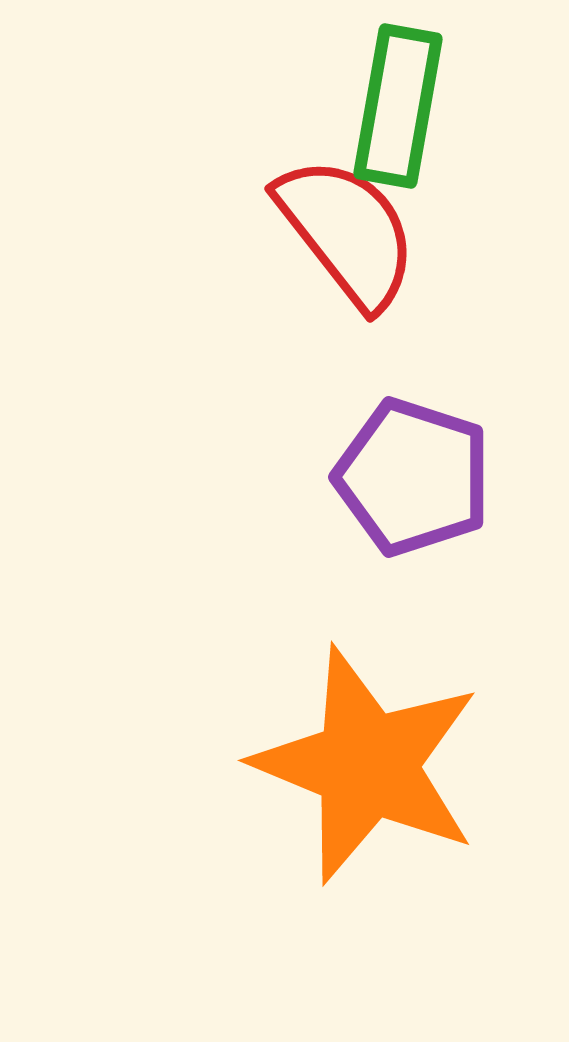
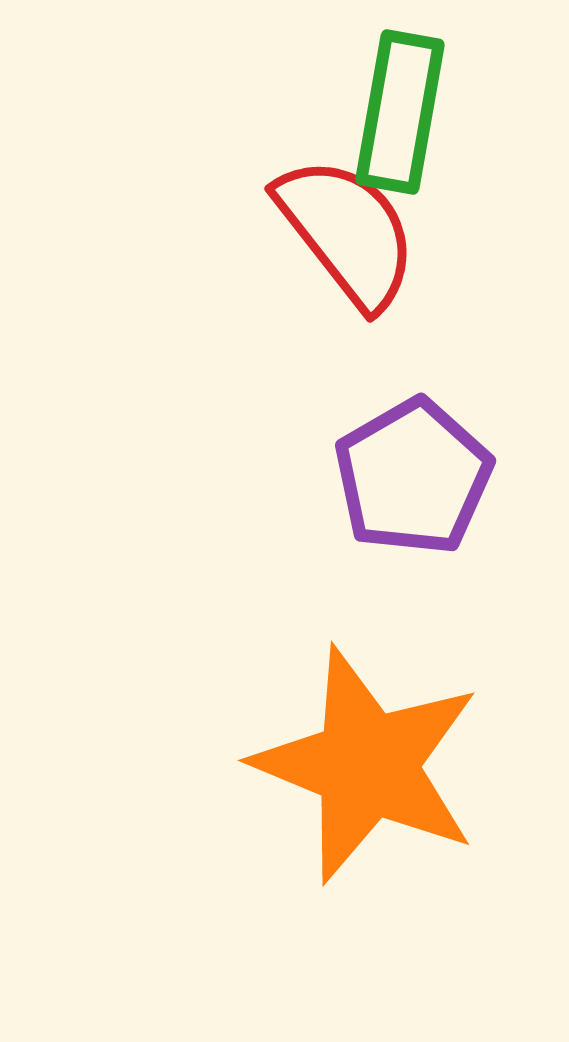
green rectangle: moved 2 px right, 6 px down
purple pentagon: rotated 24 degrees clockwise
